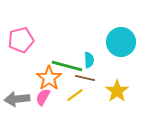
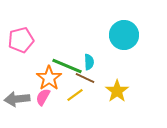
cyan circle: moved 3 px right, 7 px up
cyan semicircle: moved 2 px down
green line: rotated 8 degrees clockwise
brown line: rotated 12 degrees clockwise
